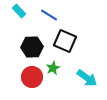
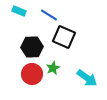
cyan rectangle: rotated 24 degrees counterclockwise
black square: moved 1 px left, 4 px up
red circle: moved 3 px up
